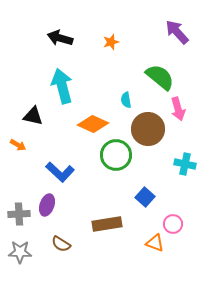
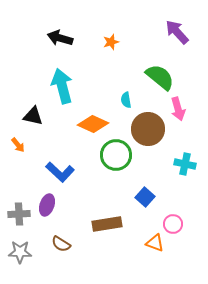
orange arrow: rotated 21 degrees clockwise
